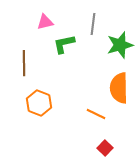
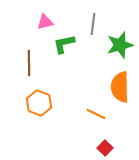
brown line: moved 5 px right
orange semicircle: moved 1 px right, 1 px up
